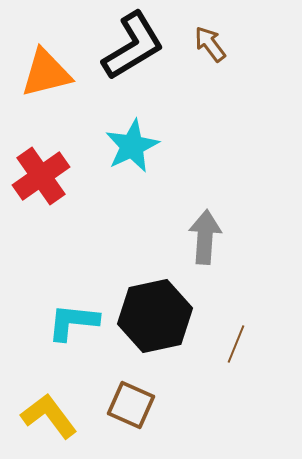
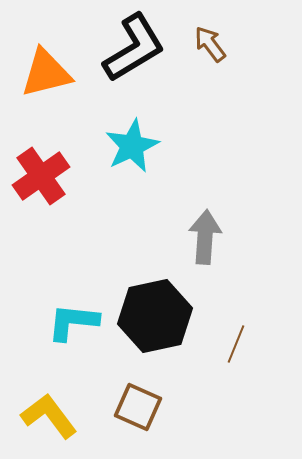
black L-shape: moved 1 px right, 2 px down
brown square: moved 7 px right, 2 px down
